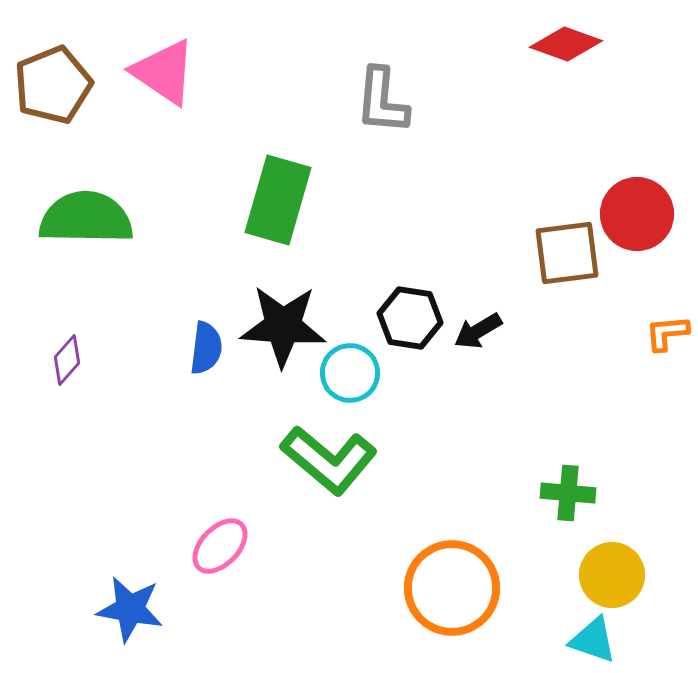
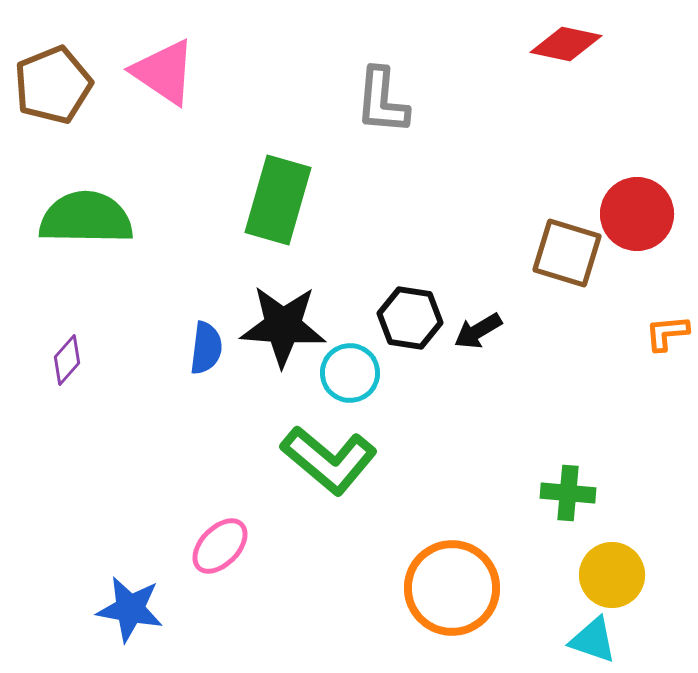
red diamond: rotated 8 degrees counterclockwise
brown square: rotated 24 degrees clockwise
